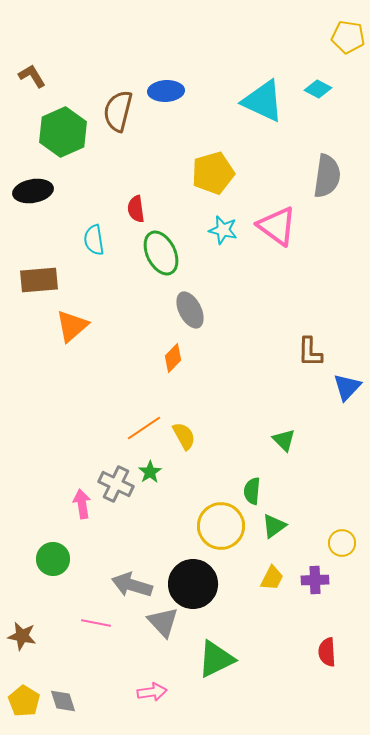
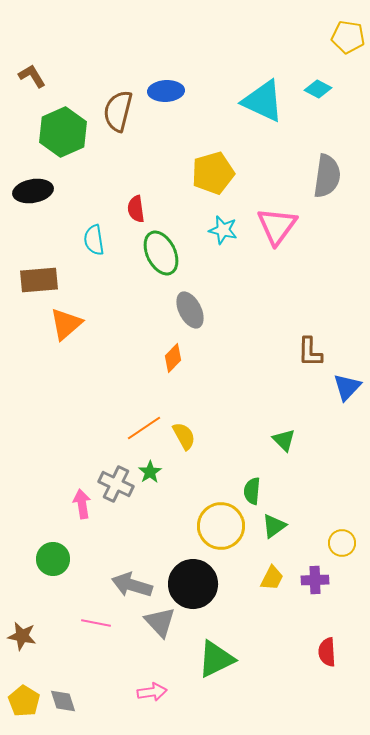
pink triangle at (277, 226): rotated 30 degrees clockwise
orange triangle at (72, 326): moved 6 px left, 2 px up
gray triangle at (163, 622): moved 3 px left
